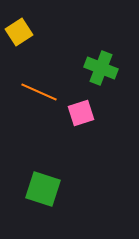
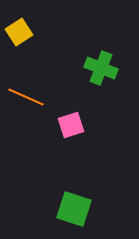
orange line: moved 13 px left, 5 px down
pink square: moved 10 px left, 12 px down
green square: moved 31 px right, 20 px down
